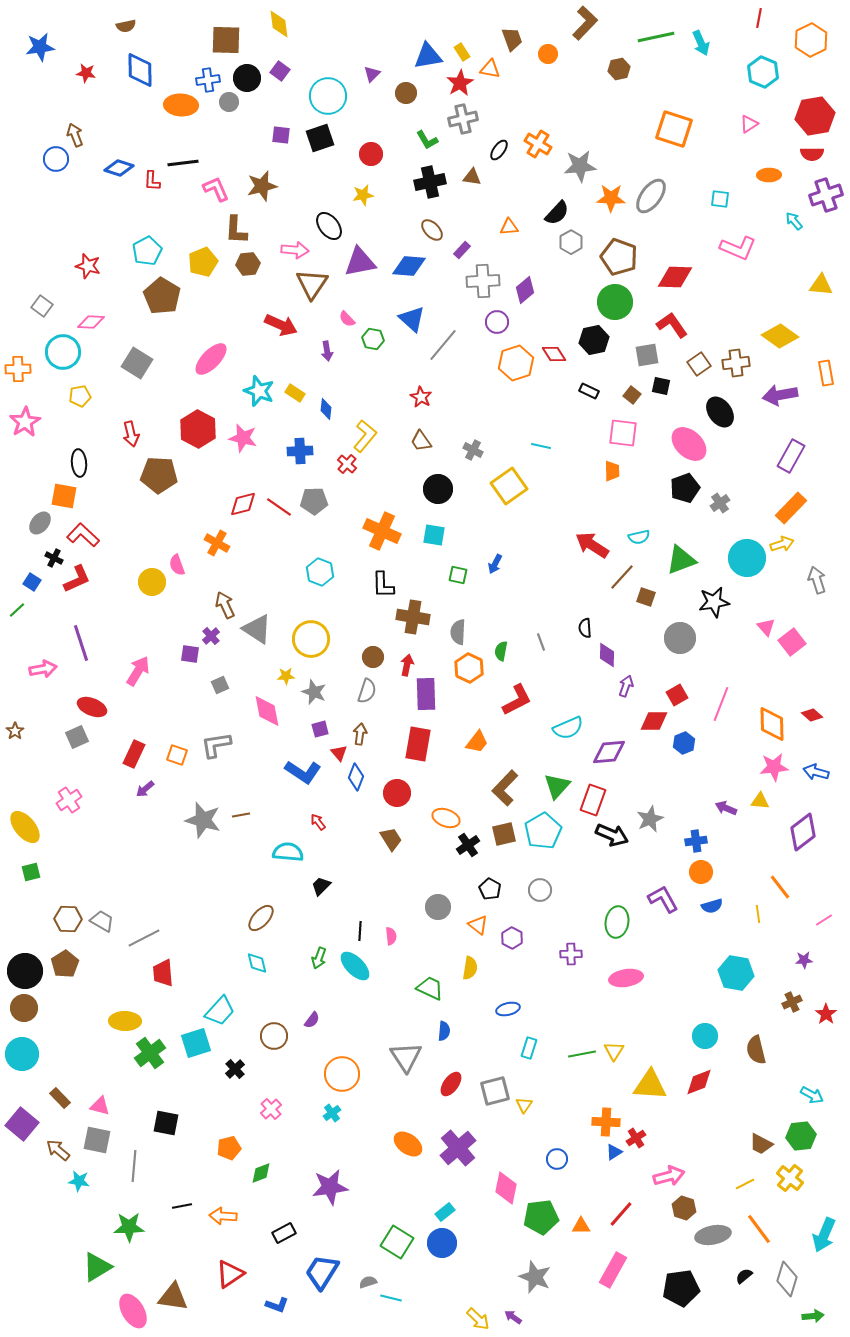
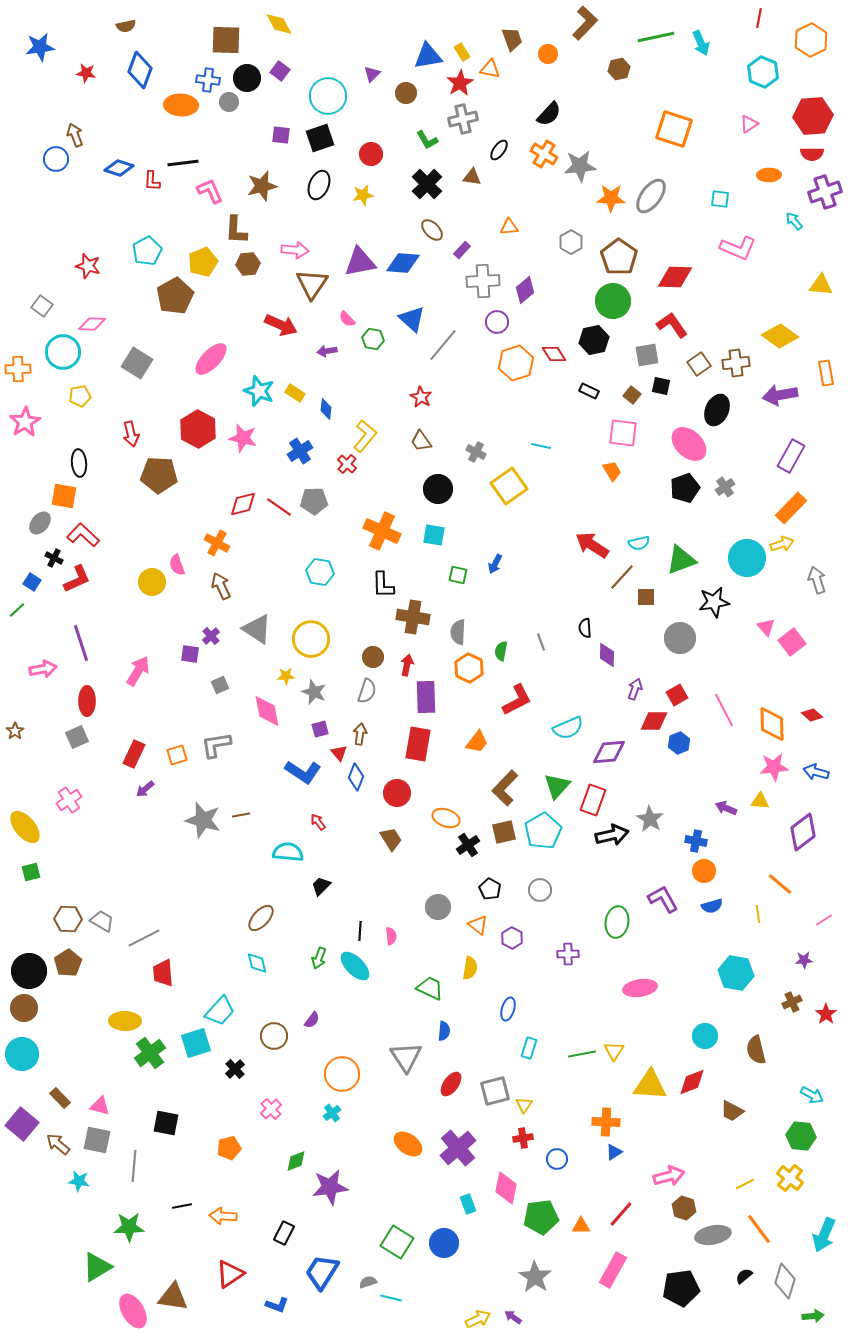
yellow diamond at (279, 24): rotated 20 degrees counterclockwise
blue diamond at (140, 70): rotated 21 degrees clockwise
blue cross at (208, 80): rotated 15 degrees clockwise
red hexagon at (815, 116): moved 2 px left; rotated 6 degrees clockwise
orange cross at (538, 144): moved 6 px right, 10 px down
black cross at (430, 182): moved 3 px left, 2 px down; rotated 32 degrees counterclockwise
pink L-shape at (216, 189): moved 6 px left, 2 px down
purple cross at (826, 195): moved 1 px left, 3 px up
black semicircle at (557, 213): moved 8 px left, 99 px up
black ellipse at (329, 226): moved 10 px left, 41 px up; rotated 60 degrees clockwise
brown pentagon at (619, 257): rotated 15 degrees clockwise
blue diamond at (409, 266): moved 6 px left, 3 px up
brown pentagon at (162, 296): moved 13 px right; rotated 12 degrees clockwise
green circle at (615, 302): moved 2 px left, 1 px up
pink diamond at (91, 322): moved 1 px right, 2 px down
purple arrow at (327, 351): rotated 90 degrees clockwise
black ellipse at (720, 412): moved 3 px left, 2 px up; rotated 60 degrees clockwise
gray cross at (473, 450): moved 3 px right, 2 px down
blue cross at (300, 451): rotated 30 degrees counterclockwise
orange trapezoid at (612, 471): rotated 30 degrees counterclockwise
gray cross at (720, 503): moved 5 px right, 16 px up
cyan semicircle at (639, 537): moved 6 px down
cyan hexagon at (320, 572): rotated 12 degrees counterclockwise
brown square at (646, 597): rotated 18 degrees counterclockwise
brown arrow at (225, 605): moved 4 px left, 19 px up
purple arrow at (626, 686): moved 9 px right, 3 px down
purple rectangle at (426, 694): moved 3 px down
pink line at (721, 704): moved 3 px right, 6 px down; rotated 48 degrees counterclockwise
red ellipse at (92, 707): moved 5 px left, 6 px up; rotated 68 degrees clockwise
blue hexagon at (684, 743): moved 5 px left
orange square at (177, 755): rotated 35 degrees counterclockwise
gray star at (650, 819): rotated 16 degrees counterclockwise
brown square at (504, 834): moved 2 px up
black arrow at (612, 835): rotated 36 degrees counterclockwise
blue cross at (696, 841): rotated 20 degrees clockwise
orange circle at (701, 872): moved 3 px right, 1 px up
orange line at (780, 887): moved 3 px up; rotated 12 degrees counterclockwise
purple cross at (571, 954): moved 3 px left
brown pentagon at (65, 964): moved 3 px right, 1 px up
black circle at (25, 971): moved 4 px right
pink ellipse at (626, 978): moved 14 px right, 10 px down
blue ellipse at (508, 1009): rotated 60 degrees counterclockwise
red diamond at (699, 1082): moved 7 px left
green hexagon at (801, 1136): rotated 12 degrees clockwise
red cross at (636, 1138): moved 113 px left; rotated 24 degrees clockwise
brown trapezoid at (761, 1144): moved 29 px left, 33 px up
brown arrow at (58, 1150): moved 6 px up
green diamond at (261, 1173): moved 35 px right, 12 px up
cyan rectangle at (445, 1212): moved 23 px right, 8 px up; rotated 72 degrees counterclockwise
black rectangle at (284, 1233): rotated 35 degrees counterclockwise
blue circle at (442, 1243): moved 2 px right
gray star at (535, 1277): rotated 12 degrees clockwise
gray diamond at (787, 1279): moved 2 px left, 2 px down
yellow arrow at (478, 1319): rotated 70 degrees counterclockwise
